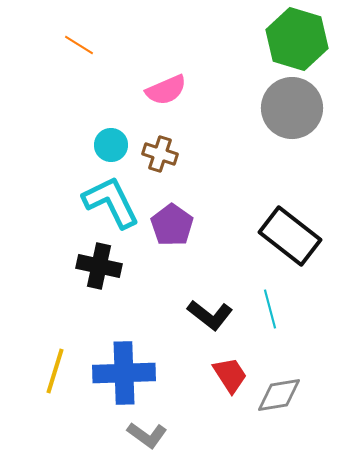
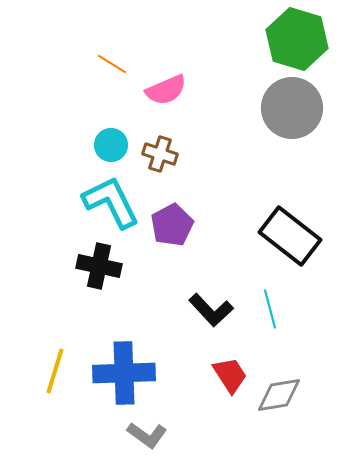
orange line: moved 33 px right, 19 px down
purple pentagon: rotated 9 degrees clockwise
black L-shape: moved 1 px right, 5 px up; rotated 9 degrees clockwise
